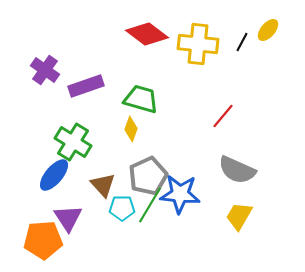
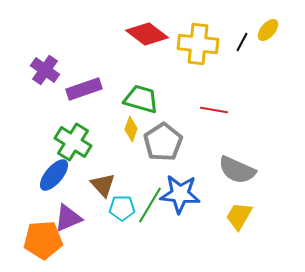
purple rectangle: moved 2 px left, 3 px down
red line: moved 9 px left, 6 px up; rotated 60 degrees clockwise
gray pentagon: moved 15 px right, 34 px up; rotated 9 degrees counterclockwise
purple triangle: rotated 40 degrees clockwise
